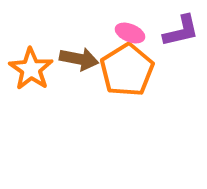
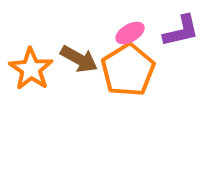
pink ellipse: rotated 52 degrees counterclockwise
brown arrow: rotated 18 degrees clockwise
orange pentagon: moved 1 px right
